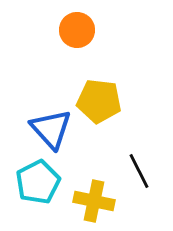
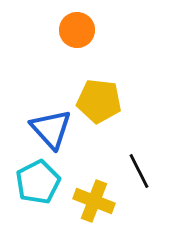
yellow cross: rotated 9 degrees clockwise
